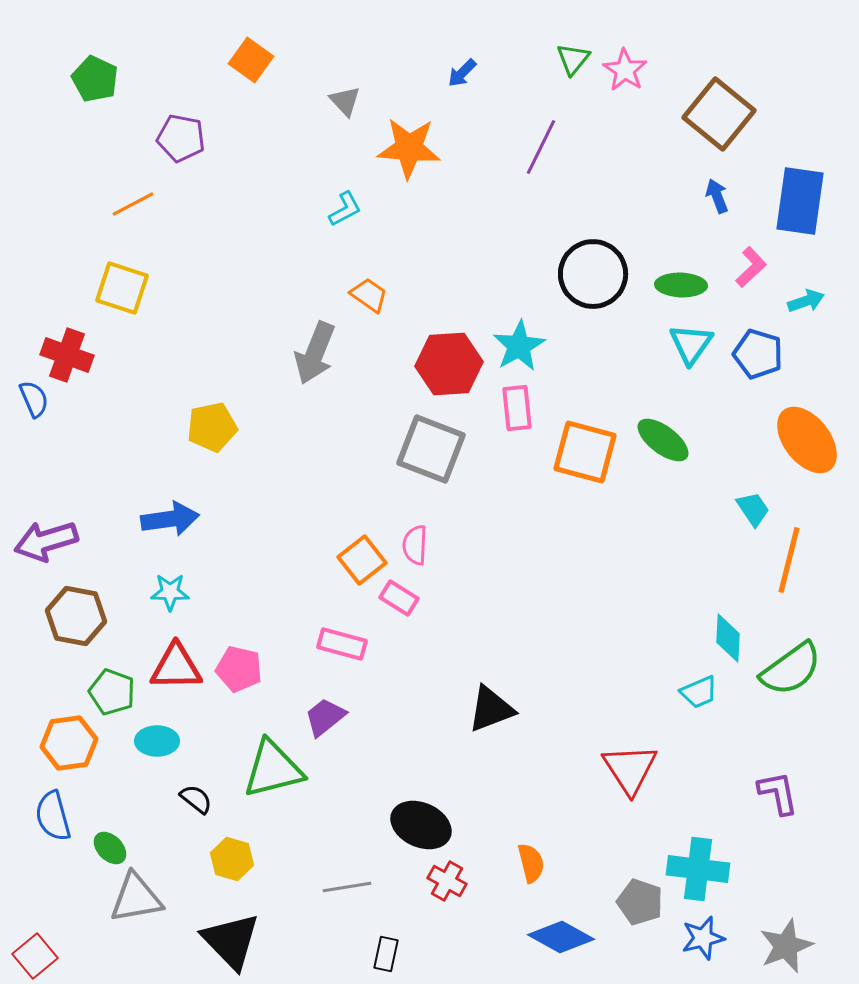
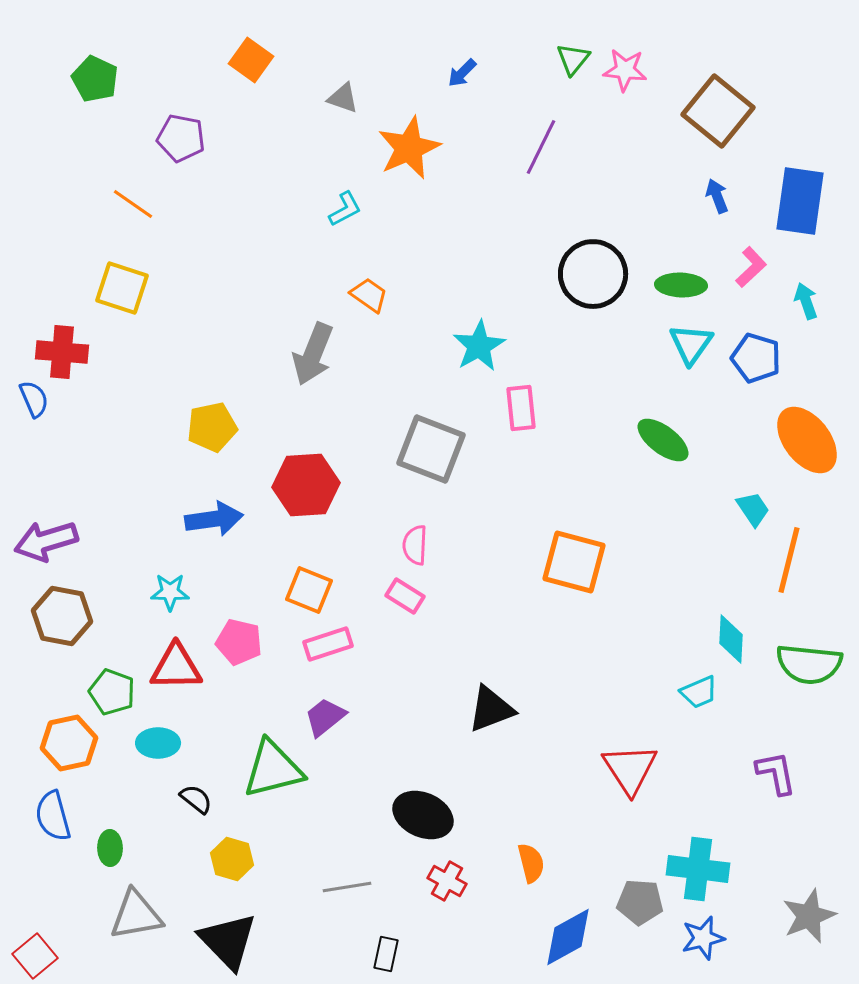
pink star at (625, 70): rotated 27 degrees counterclockwise
gray triangle at (345, 101): moved 2 px left, 3 px up; rotated 28 degrees counterclockwise
brown square at (719, 114): moved 1 px left, 3 px up
orange star at (409, 148): rotated 28 degrees counterclockwise
orange line at (133, 204): rotated 63 degrees clockwise
cyan arrow at (806, 301): rotated 90 degrees counterclockwise
cyan star at (519, 346): moved 40 px left
gray arrow at (315, 353): moved 2 px left, 1 px down
blue pentagon at (758, 354): moved 2 px left, 4 px down
red cross at (67, 355): moved 5 px left, 3 px up; rotated 15 degrees counterclockwise
red hexagon at (449, 364): moved 143 px left, 121 px down
pink rectangle at (517, 408): moved 4 px right
orange square at (585, 452): moved 11 px left, 110 px down
blue arrow at (170, 519): moved 44 px right
orange square at (362, 560): moved 53 px left, 30 px down; rotated 30 degrees counterclockwise
pink rectangle at (399, 598): moved 6 px right, 2 px up
brown hexagon at (76, 616): moved 14 px left
cyan diamond at (728, 638): moved 3 px right, 1 px down
pink rectangle at (342, 644): moved 14 px left; rotated 33 degrees counterclockwise
pink pentagon at (239, 669): moved 27 px up
green semicircle at (791, 669): moved 18 px right, 5 px up; rotated 42 degrees clockwise
cyan ellipse at (157, 741): moved 1 px right, 2 px down
orange hexagon at (69, 743): rotated 4 degrees counterclockwise
purple L-shape at (778, 793): moved 2 px left, 20 px up
black ellipse at (421, 825): moved 2 px right, 10 px up
green ellipse at (110, 848): rotated 44 degrees clockwise
gray triangle at (136, 898): moved 17 px down
gray pentagon at (640, 902): rotated 15 degrees counterclockwise
blue diamond at (561, 937): moved 7 px right; rotated 58 degrees counterclockwise
black triangle at (231, 941): moved 3 px left
gray star at (786, 946): moved 23 px right, 30 px up
